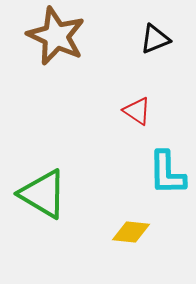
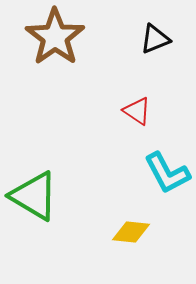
brown star: moved 1 px left, 1 px down; rotated 12 degrees clockwise
cyan L-shape: rotated 27 degrees counterclockwise
green triangle: moved 9 px left, 2 px down
